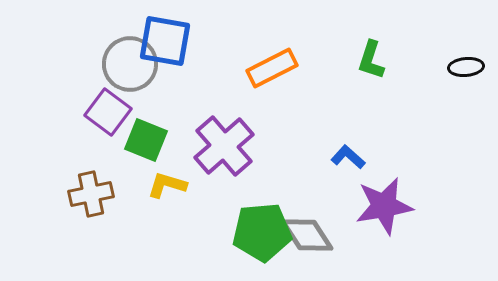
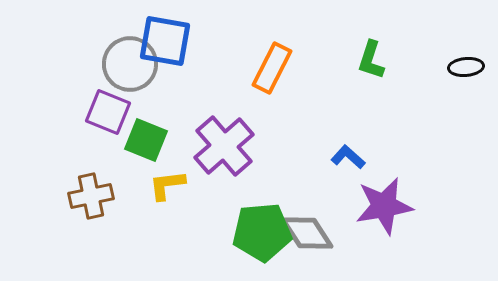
orange rectangle: rotated 36 degrees counterclockwise
purple square: rotated 15 degrees counterclockwise
yellow L-shape: rotated 24 degrees counterclockwise
brown cross: moved 2 px down
gray diamond: moved 2 px up
